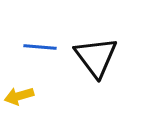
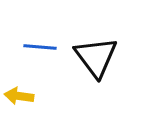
yellow arrow: rotated 24 degrees clockwise
